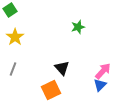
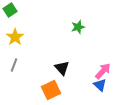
gray line: moved 1 px right, 4 px up
blue triangle: rotated 32 degrees counterclockwise
